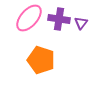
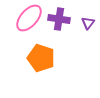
purple triangle: moved 7 px right
orange pentagon: moved 2 px up
